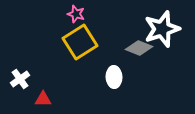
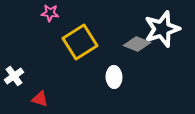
pink star: moved 26 px left, 1 px up; rotated 12 degrees counterclockwise
gray diamond: moved 2 px left, 4 px up
white cross: moved 6 px left, 3 px up
red triangle: moved 3 px left; rotated 18 degrees clockwise
